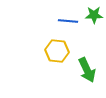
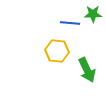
green star: moved 1 px left, 1 px up
blue line: moved 2 px right, 2 px down
